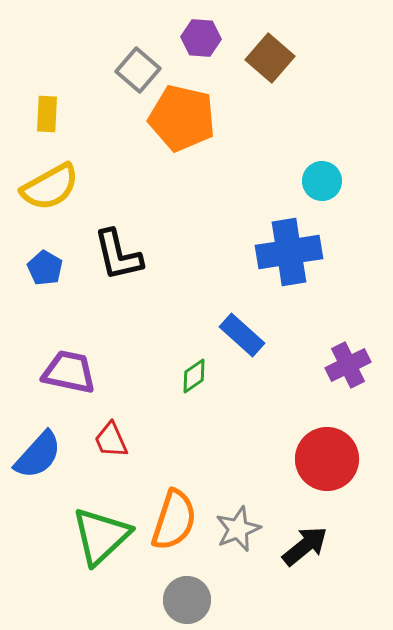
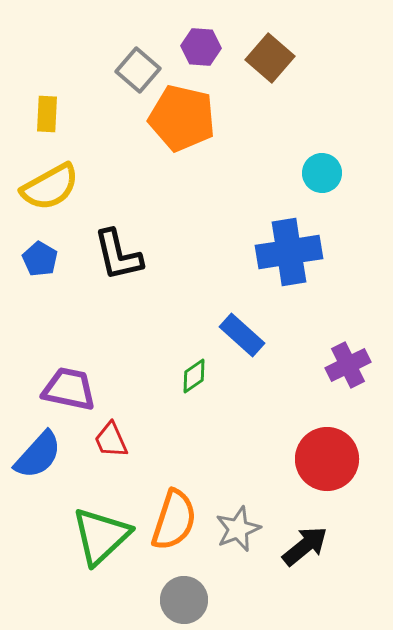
purple hexagon: moved 9 px down
cyan circle: moved 8 px up
blue pentagon: moved 5 px left, 9 px up
purple trapezoid: moved 17 px down
gray circle: moved 3 px left
